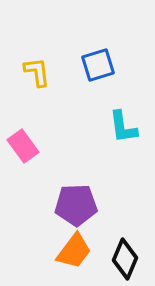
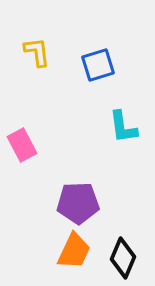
yellow L-shape: moved 20 px up
pink rectangle: moved 1 px left, 1 px up; rotated 8 degrees clockwise
purple pentagon: moved 2 px right, 2 px up
orange trapezoid: rotated 12 degrees counterclockwise
black diamond: moved 2 px left, 1 px up
